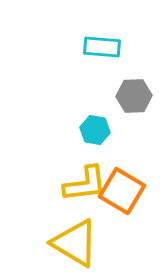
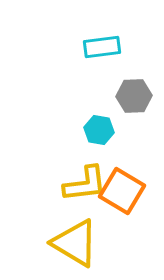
cyan rectangle: rotated 12 degrees counterclockwise
cyan hexagon: moved 4 px right
